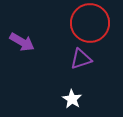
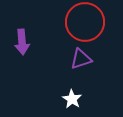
red circle: moved 5 px left, 1 px up
purple arrow: rotated 55 degrees clockwise
